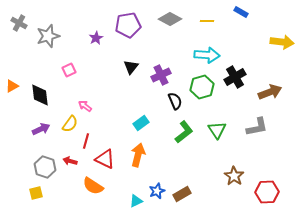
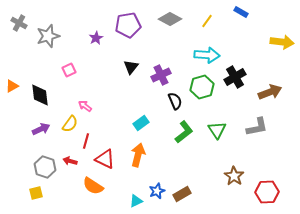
yellow line: rotated 56 degrees counterclockwise
